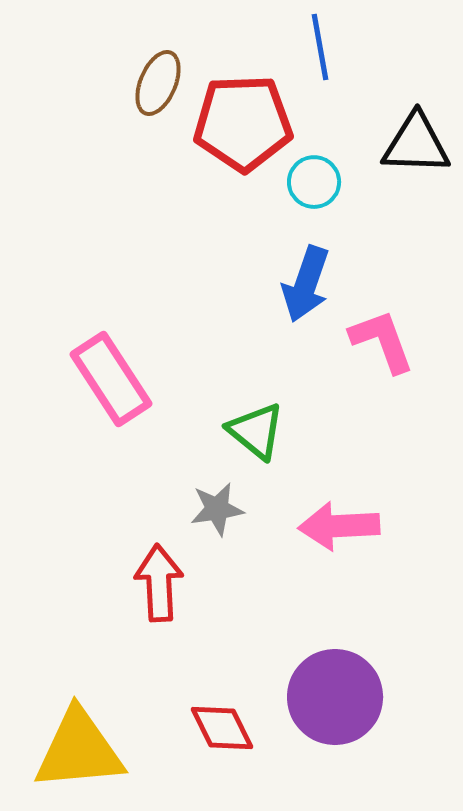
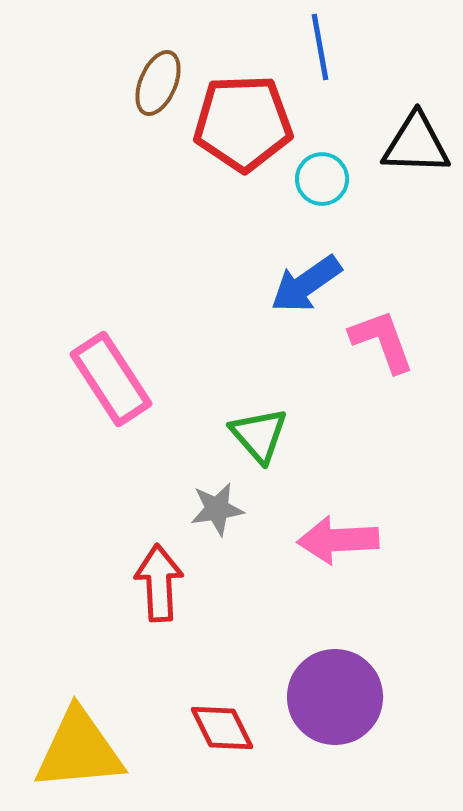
cyan circle: moved 8 px right, 3 px up
blue arrow: rotated 36 degrees clockwise
green triangle: moved 3 px right, 4 px down; rotated 10 degrees clockwise
pink arrow: moved 1 px left, 14 px down
